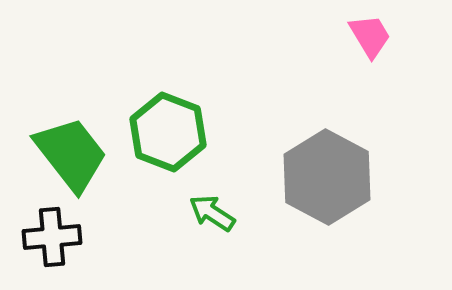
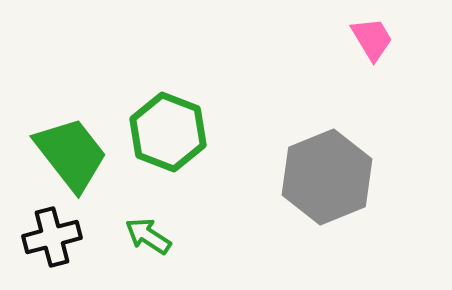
pink trapezoid: moved 2 px right, 3 px down
gray hexagon: rotated 10 degrees clockwise
green arrow: moved 64 px left, 23 px down
black cross: rotated 10 degrees counterclockwise
